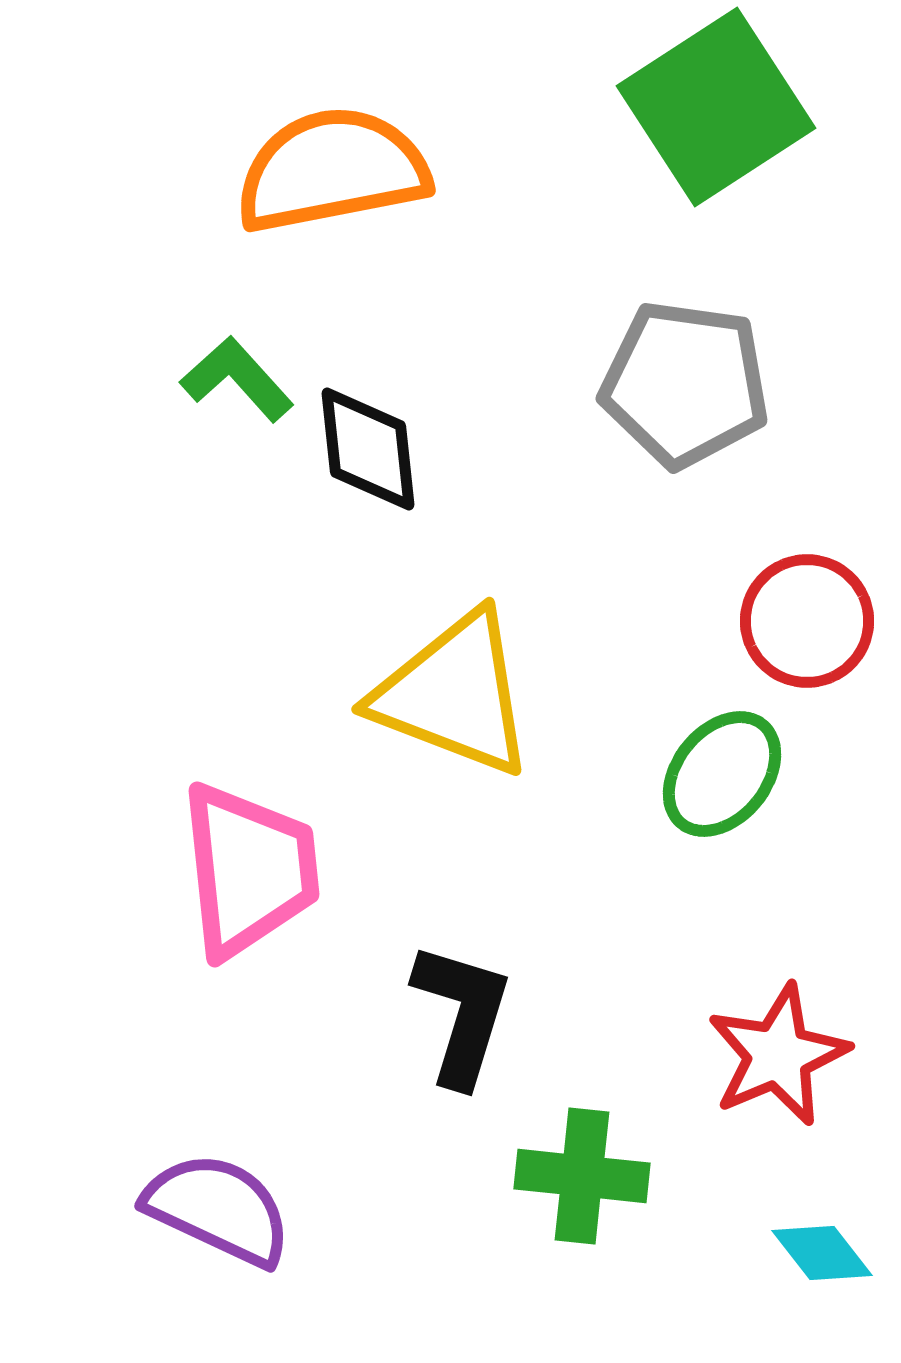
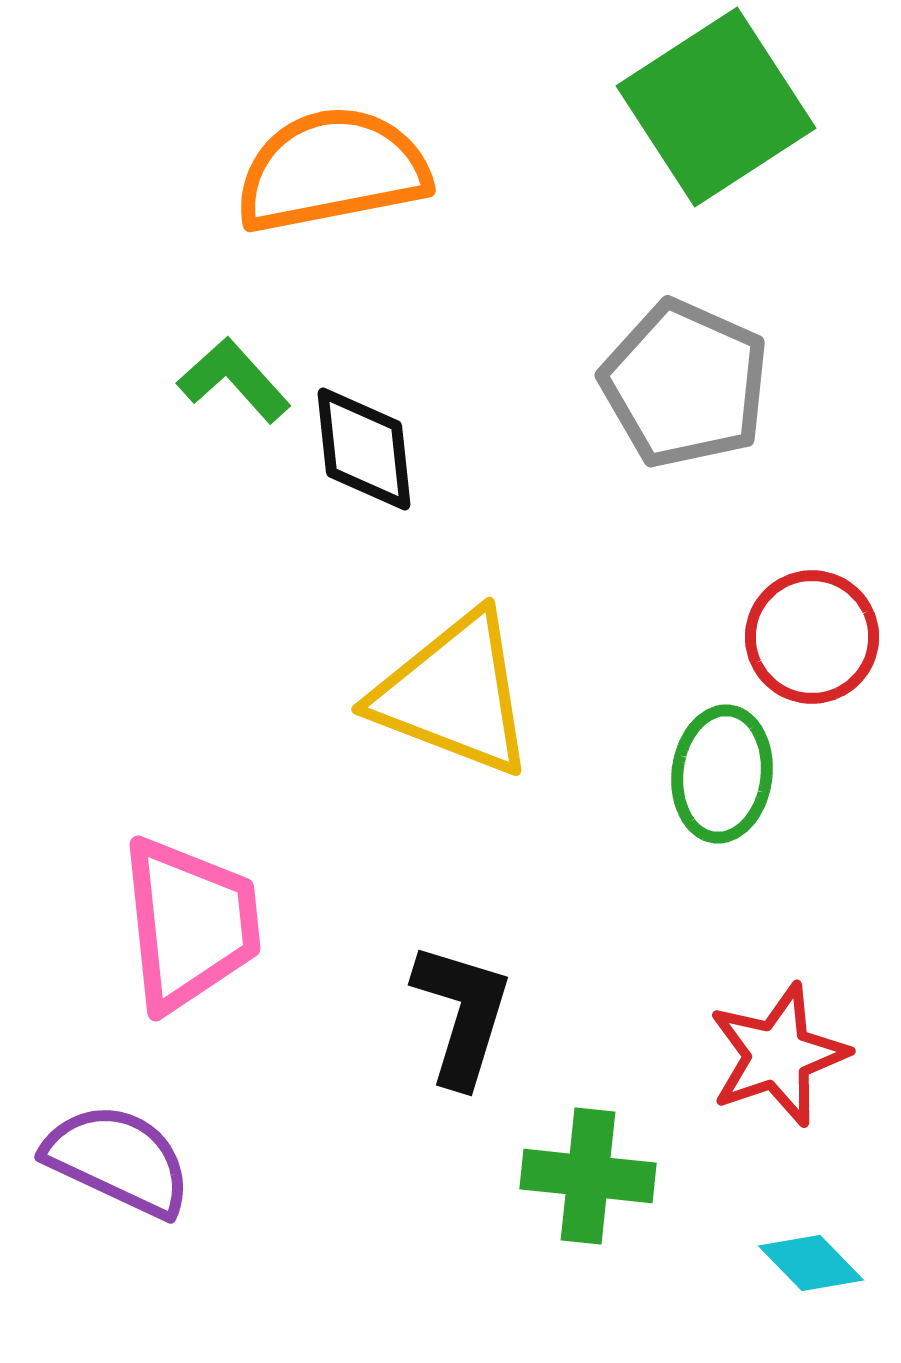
green L-shape: moved 3 px left, 1 px down
gray pentagon: rotated 16 degrees clockwise
black diamond: moved 4 px left
red circle: moved 5 px right, 16 px down
green ellipse: rotated 32 degrees counterclockwise
pink trapezoid: moved 59 px left, 54 px down
red star: rotated 4 degrees clockwise
green cross: moved 6 px right
purple semicircle: moved 100 px left, 49 px up
cyan diamond: moved 11 px left, 10 px down; rotated 6 degrees counterclockwise
